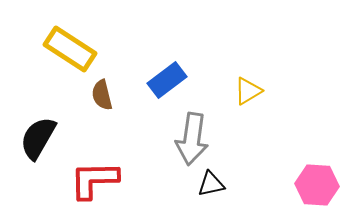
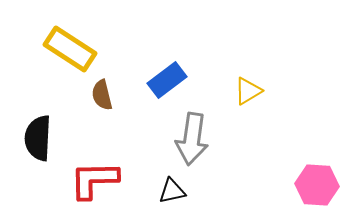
black semicircle: rotated 27 degrees counterclockwise
black triangle: moved 39 px left, 7 px down
